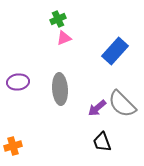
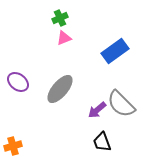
green cross: moved 2 px right, 1 px up
blue rectangle: rotated 12 degrees clockwise
purple ellipse: rotated 45 degrees clockwise
gray ellipse: rotated 44 degrees clockwise
gray semicircle: moved 1 px left
purple arrow: moved 2 px down
